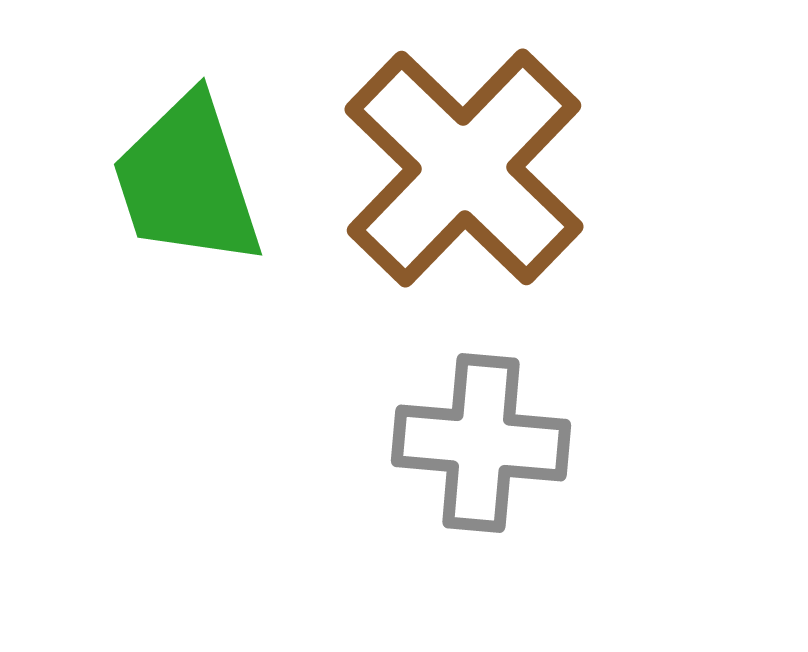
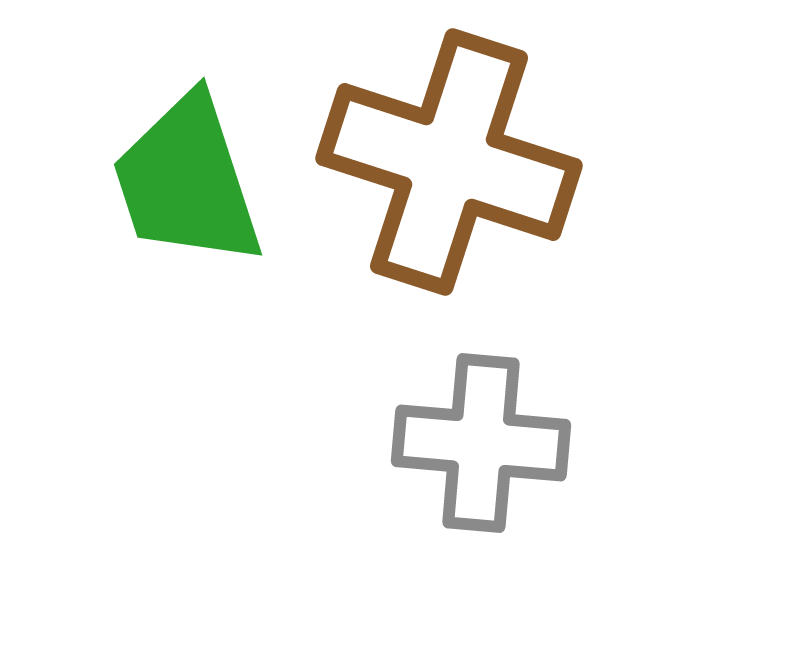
brown cross: moved 15 px left, 6 px up; rotated 26 degrees counterclockwise
